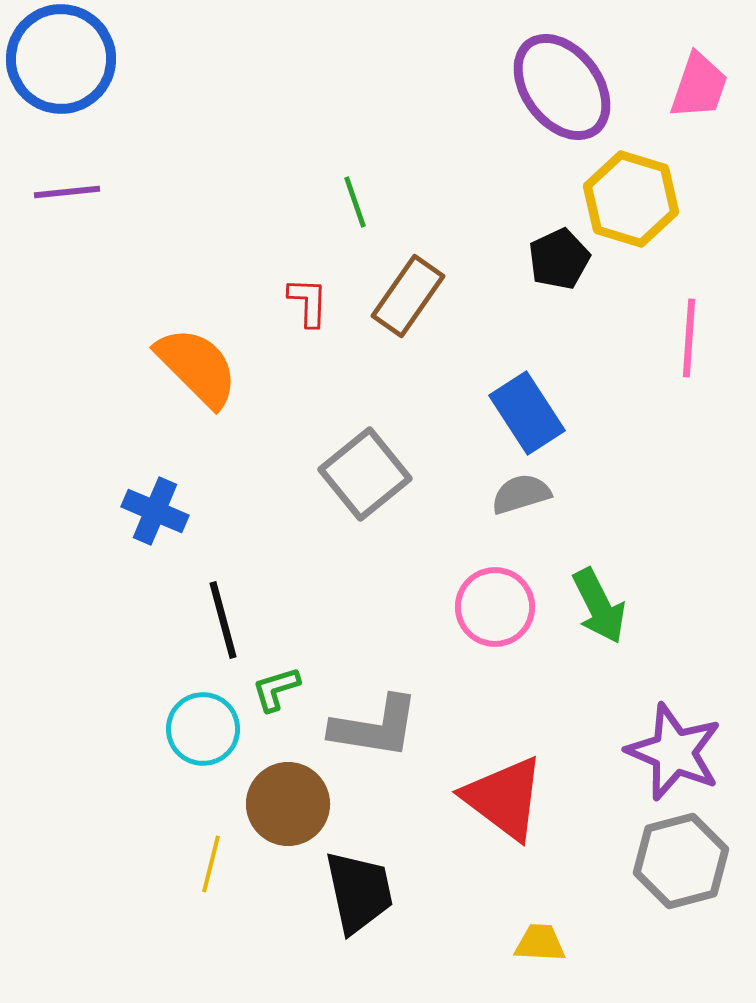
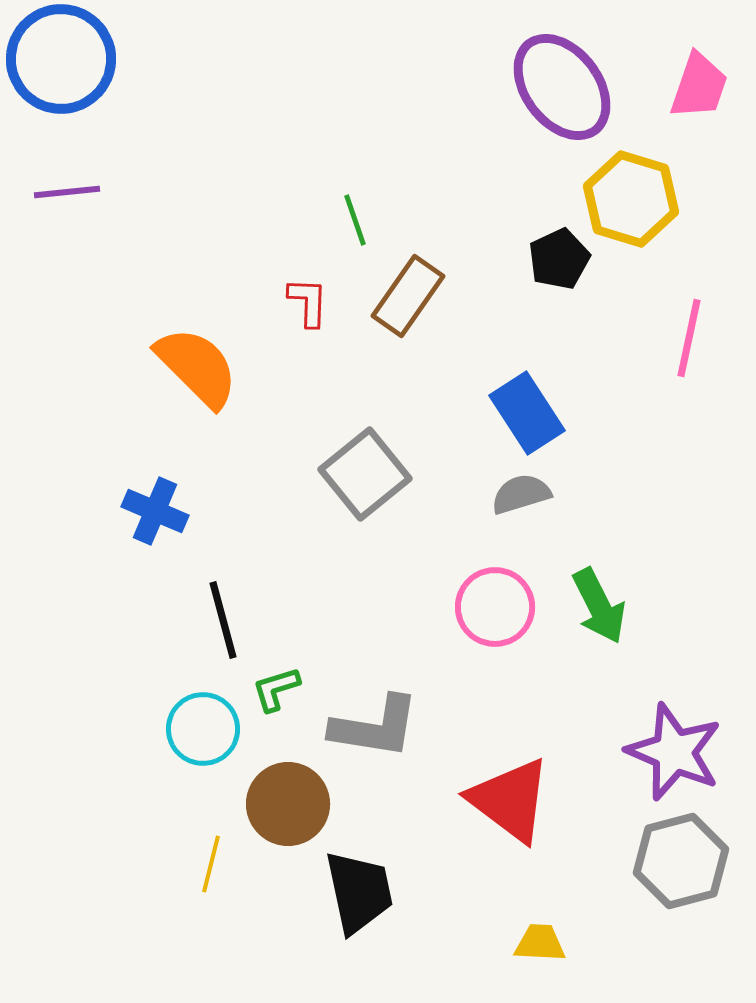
green line: moved 18 px down
pink line: rotated 8 degrees clockwise
red triangle: moved 6 px right, 2 px down
